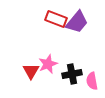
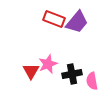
red rectangle: moved 2 px left
